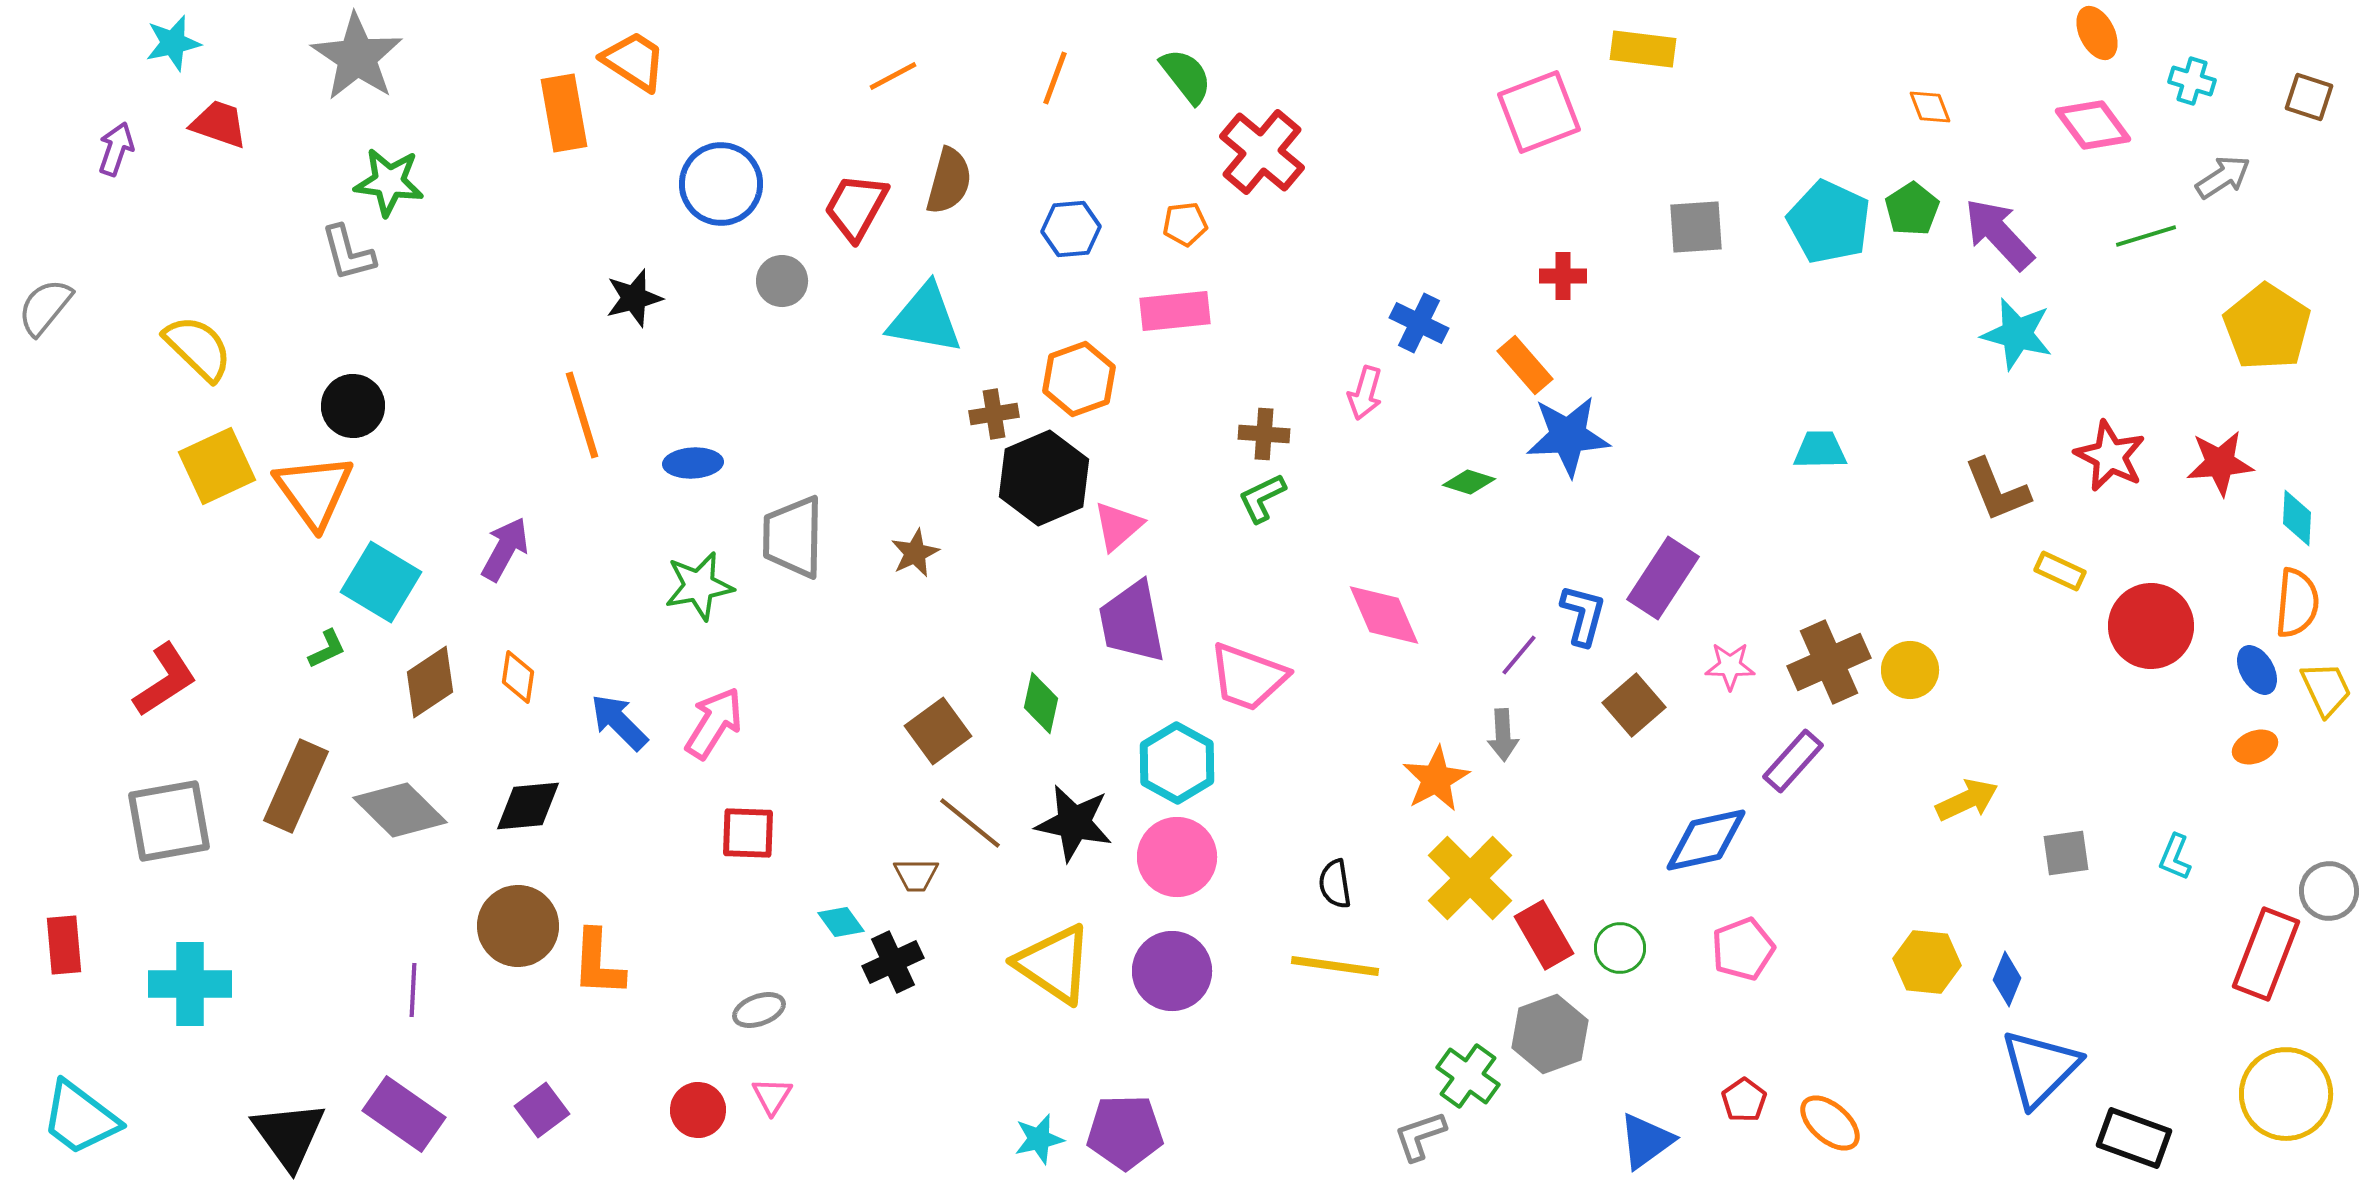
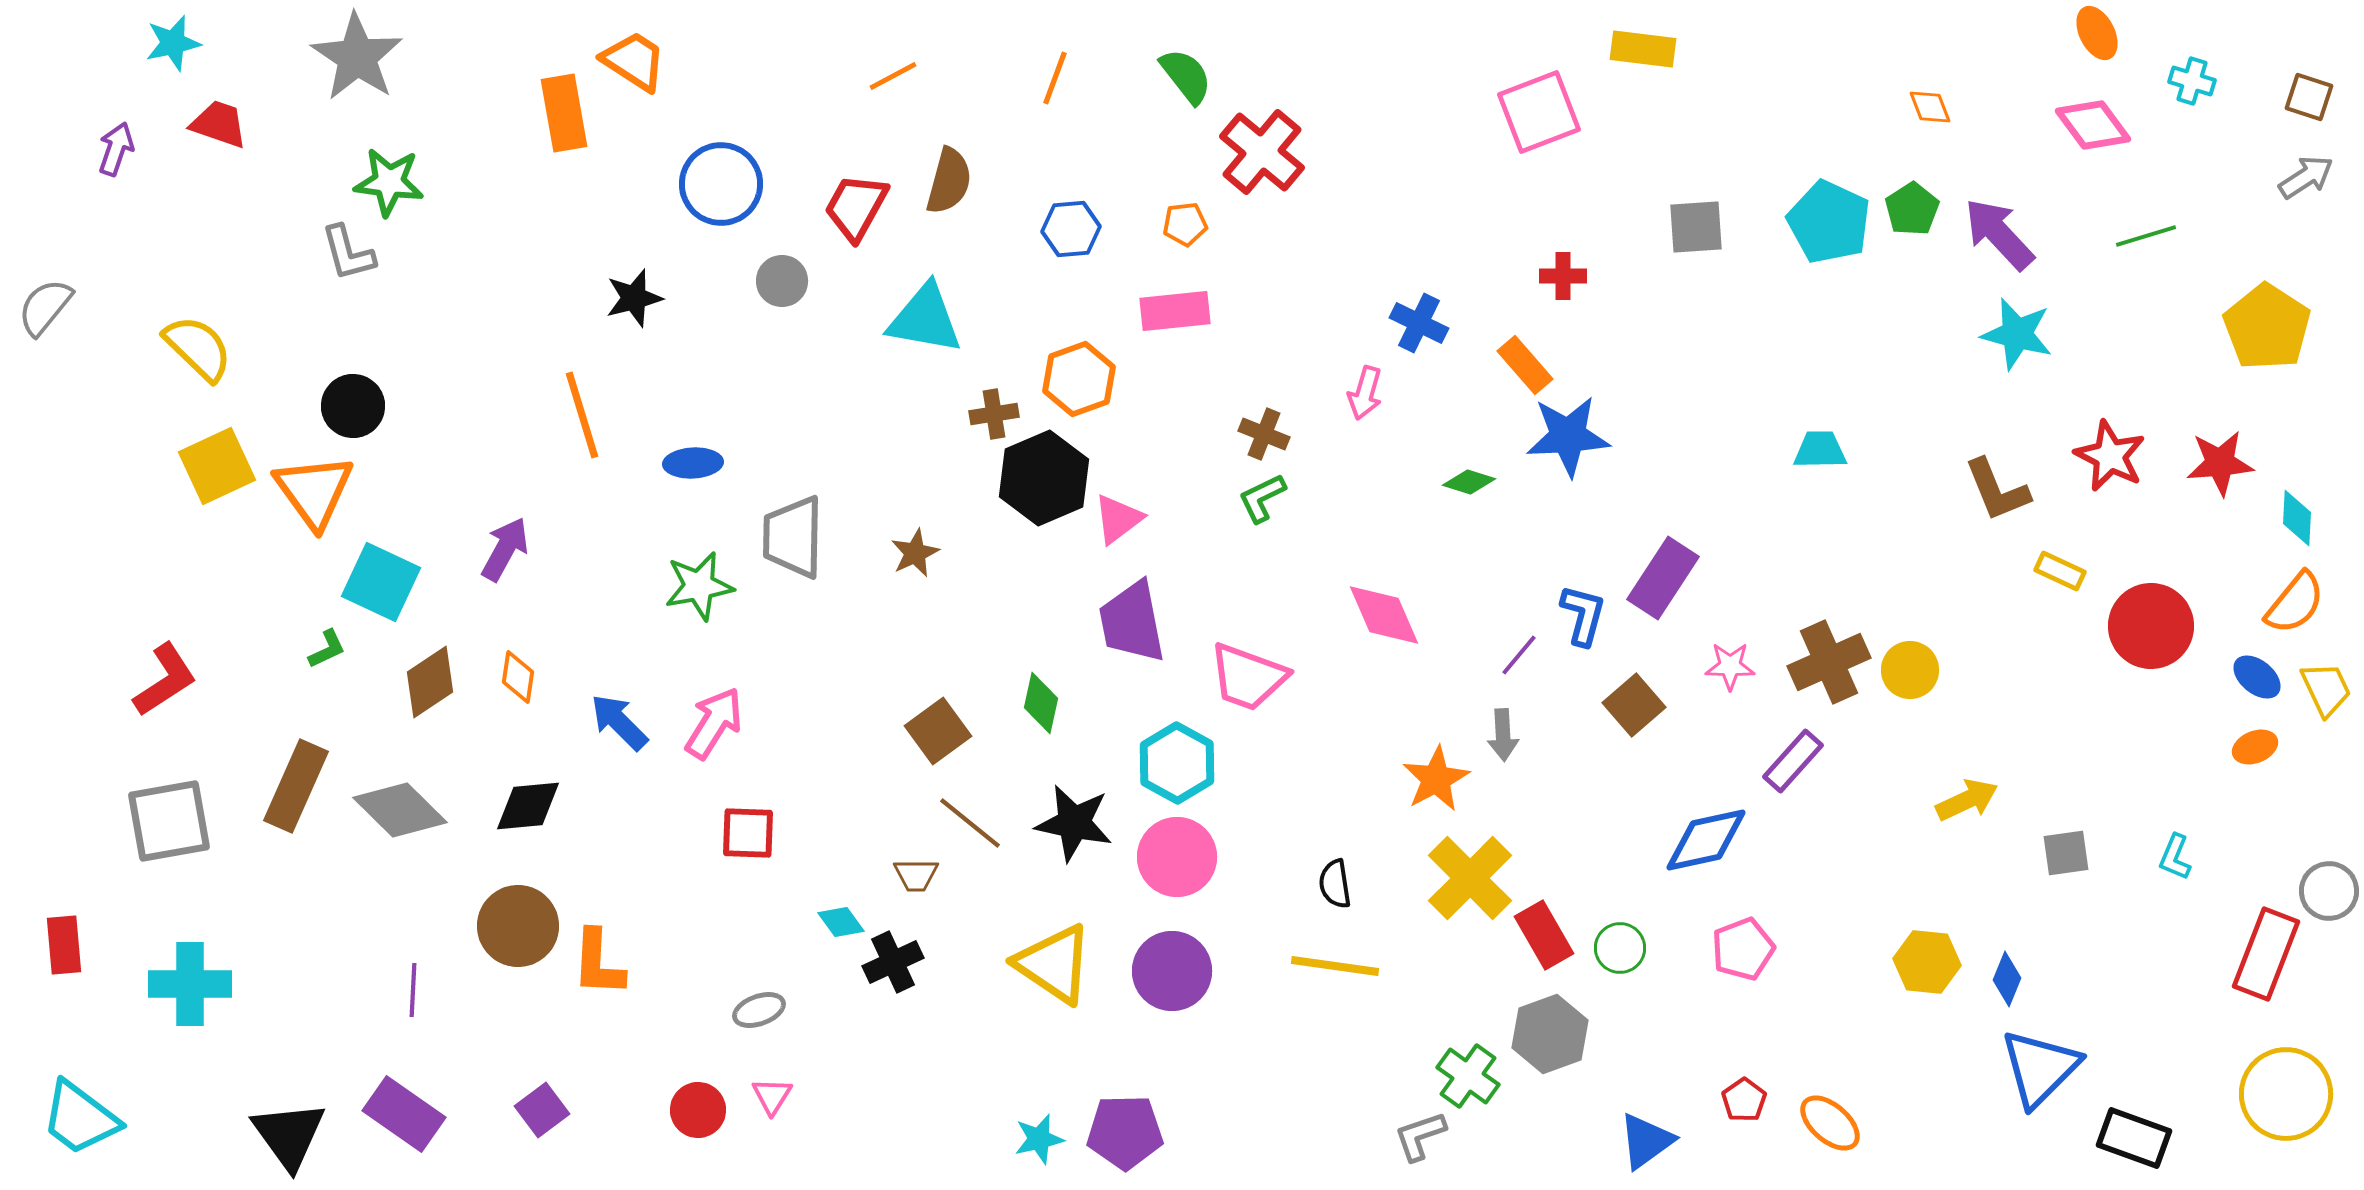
gray arrow at (2223, 177): moved 83 px right
brown cross at (1264, 434): rotated 18 degrees clockwise
pink triangle at (1118, 526): moved 7 px up; rotated 4 degrees clockwise
cyan square at (381, 582): rotated 6 degrees counterclockwise
orange semicircle at (2297, 603): moved 2 px left; rotated 34 degrees clockwise
blue ellipse at (2257, 670): moved 7 px down; rotated 21 degrees counterclockwise
